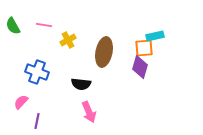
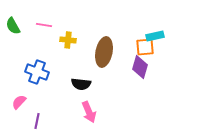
yellow cross: rotated 35 degrees clockwise
orange square: moved 1 px right, 1 px up
pink semicircle: moved 2 px left
